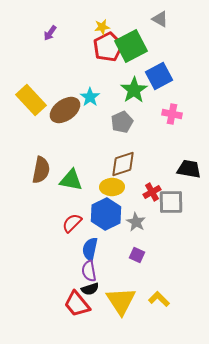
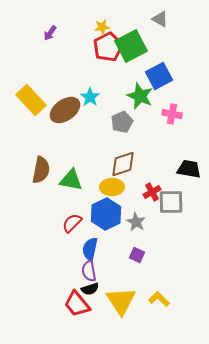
green star: moved 6 px right, 6 px down; rotated 16 degrees counterclockwise
